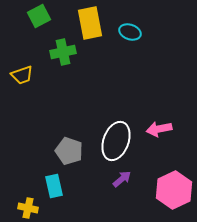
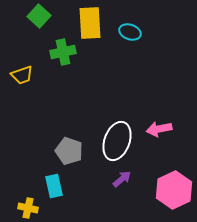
green square: rotated 20 degrees counterclockwise
yellow rectangle: rotated 8 degrees clockwise
white ellipse: moved 1 px right
